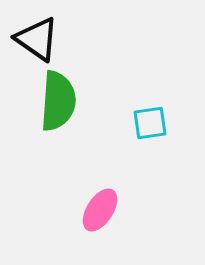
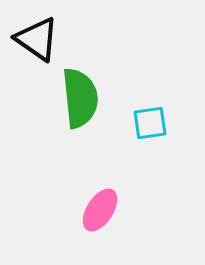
green semicircle: moved 22 px right, 3 px up; rotated 10 degrees counterclockwise
